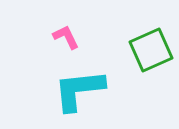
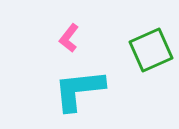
pink L-shape: moved 3 px right, 1 px down; rotated 116 degrees counterclockwise
